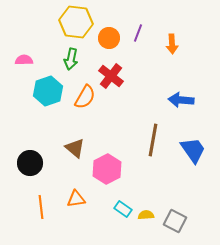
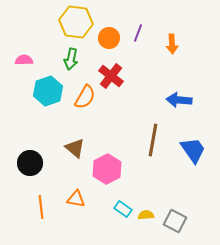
blue arrow: moved 2 px left
orange triangle: rotated 18 degrees clockwise
